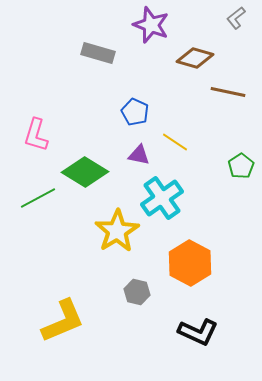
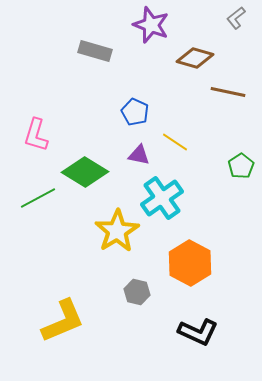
gray rectangle: moved 3 px left, 2 px up
